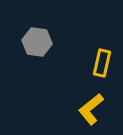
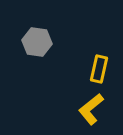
yellow rectangle: moved 3 px left, 6 px down
